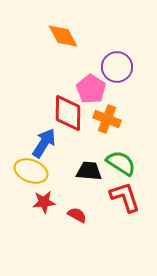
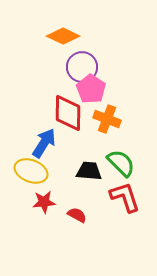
orange diamond: rotated 36 degrees counterclockwise
purple circle: moved 35 px left
green semicircle: rotated 12 degrees clockwise
